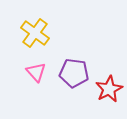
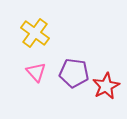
red star: moved 3 px left, 3 px up
